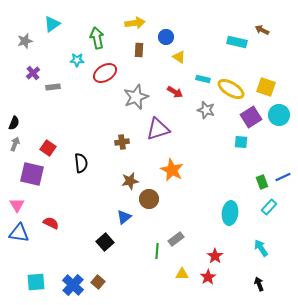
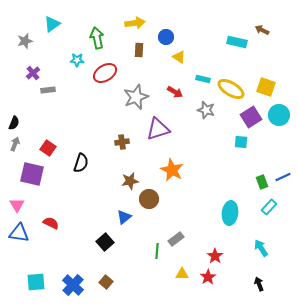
gray rectangle at (53, 87): moved 5 px left, 3 px down
black semicircle at (81, 163): rotated 24 degrees clockwise
brown square at (98, 282): moved 8 px right
